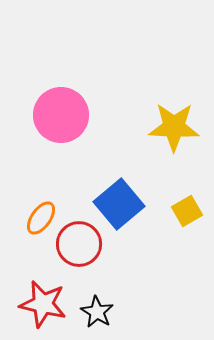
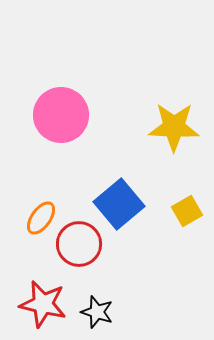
black star: rotated 12 degrees counterclockwise
